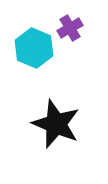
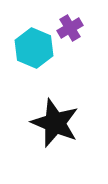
black star: moved 1 px left, 1 px up
